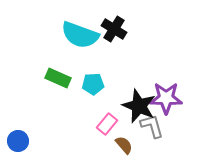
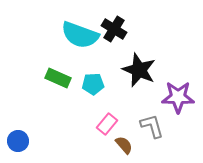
purple star: moved 12 px right, 1 px up
black star: moved 36 px up
